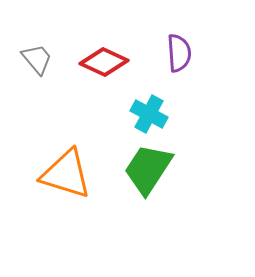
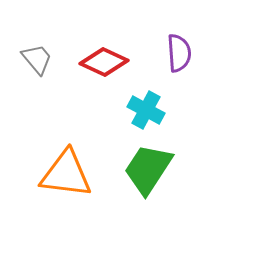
cyan cross: moved 3 px left, 4 px up
orange triangle: rotated 10 degrees counterclockwise
